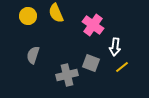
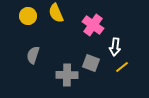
gray cross: rotated 15 degrees clockwise
